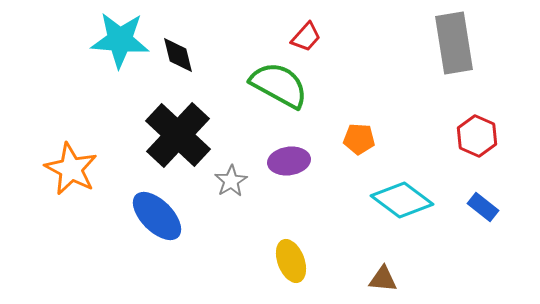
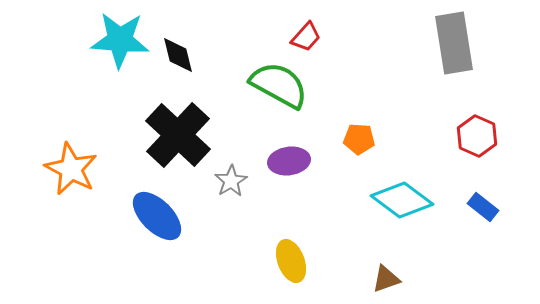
brown triangle: moved 3 px right; rotated 24 degrees counterclockwise
